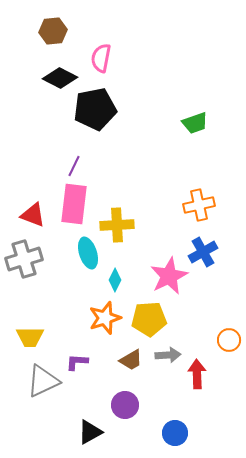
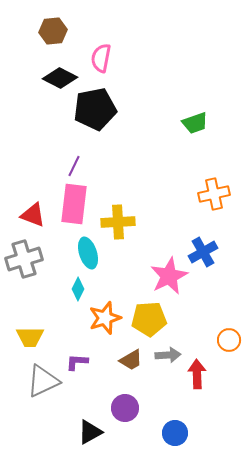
orange cross: moved 15 px right, 11 px up
yellow cross: moved 1 px right, 3 px up
cyan diamond: moved 37 px left, 9 px down
purple circle: moved 3 px down
